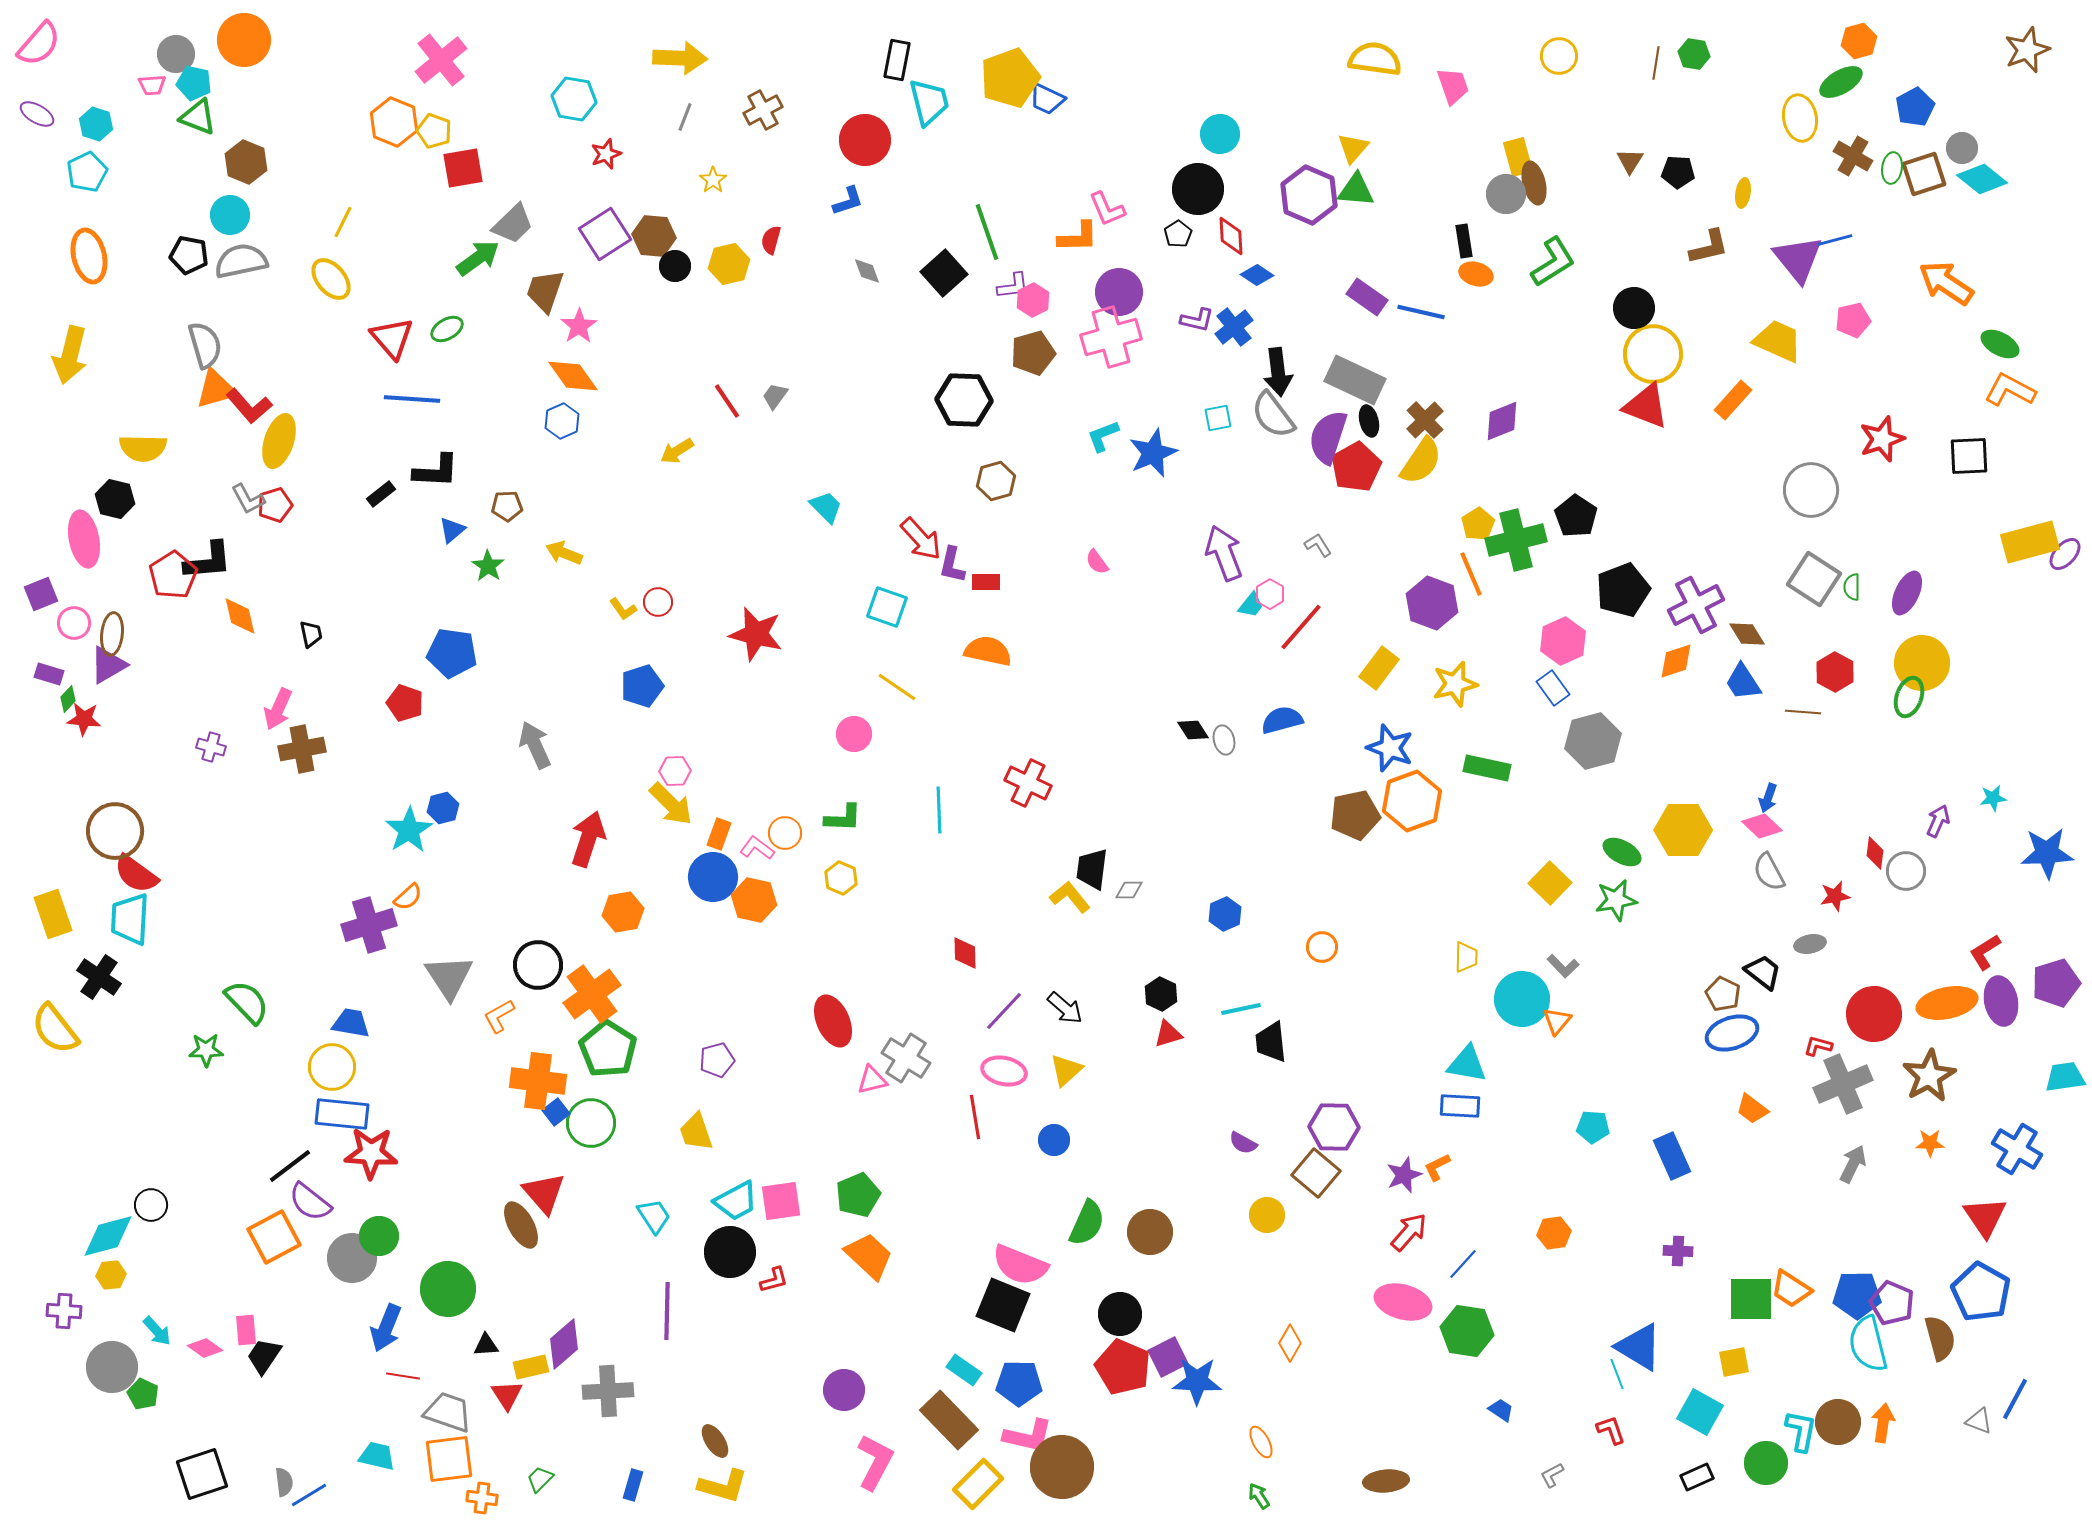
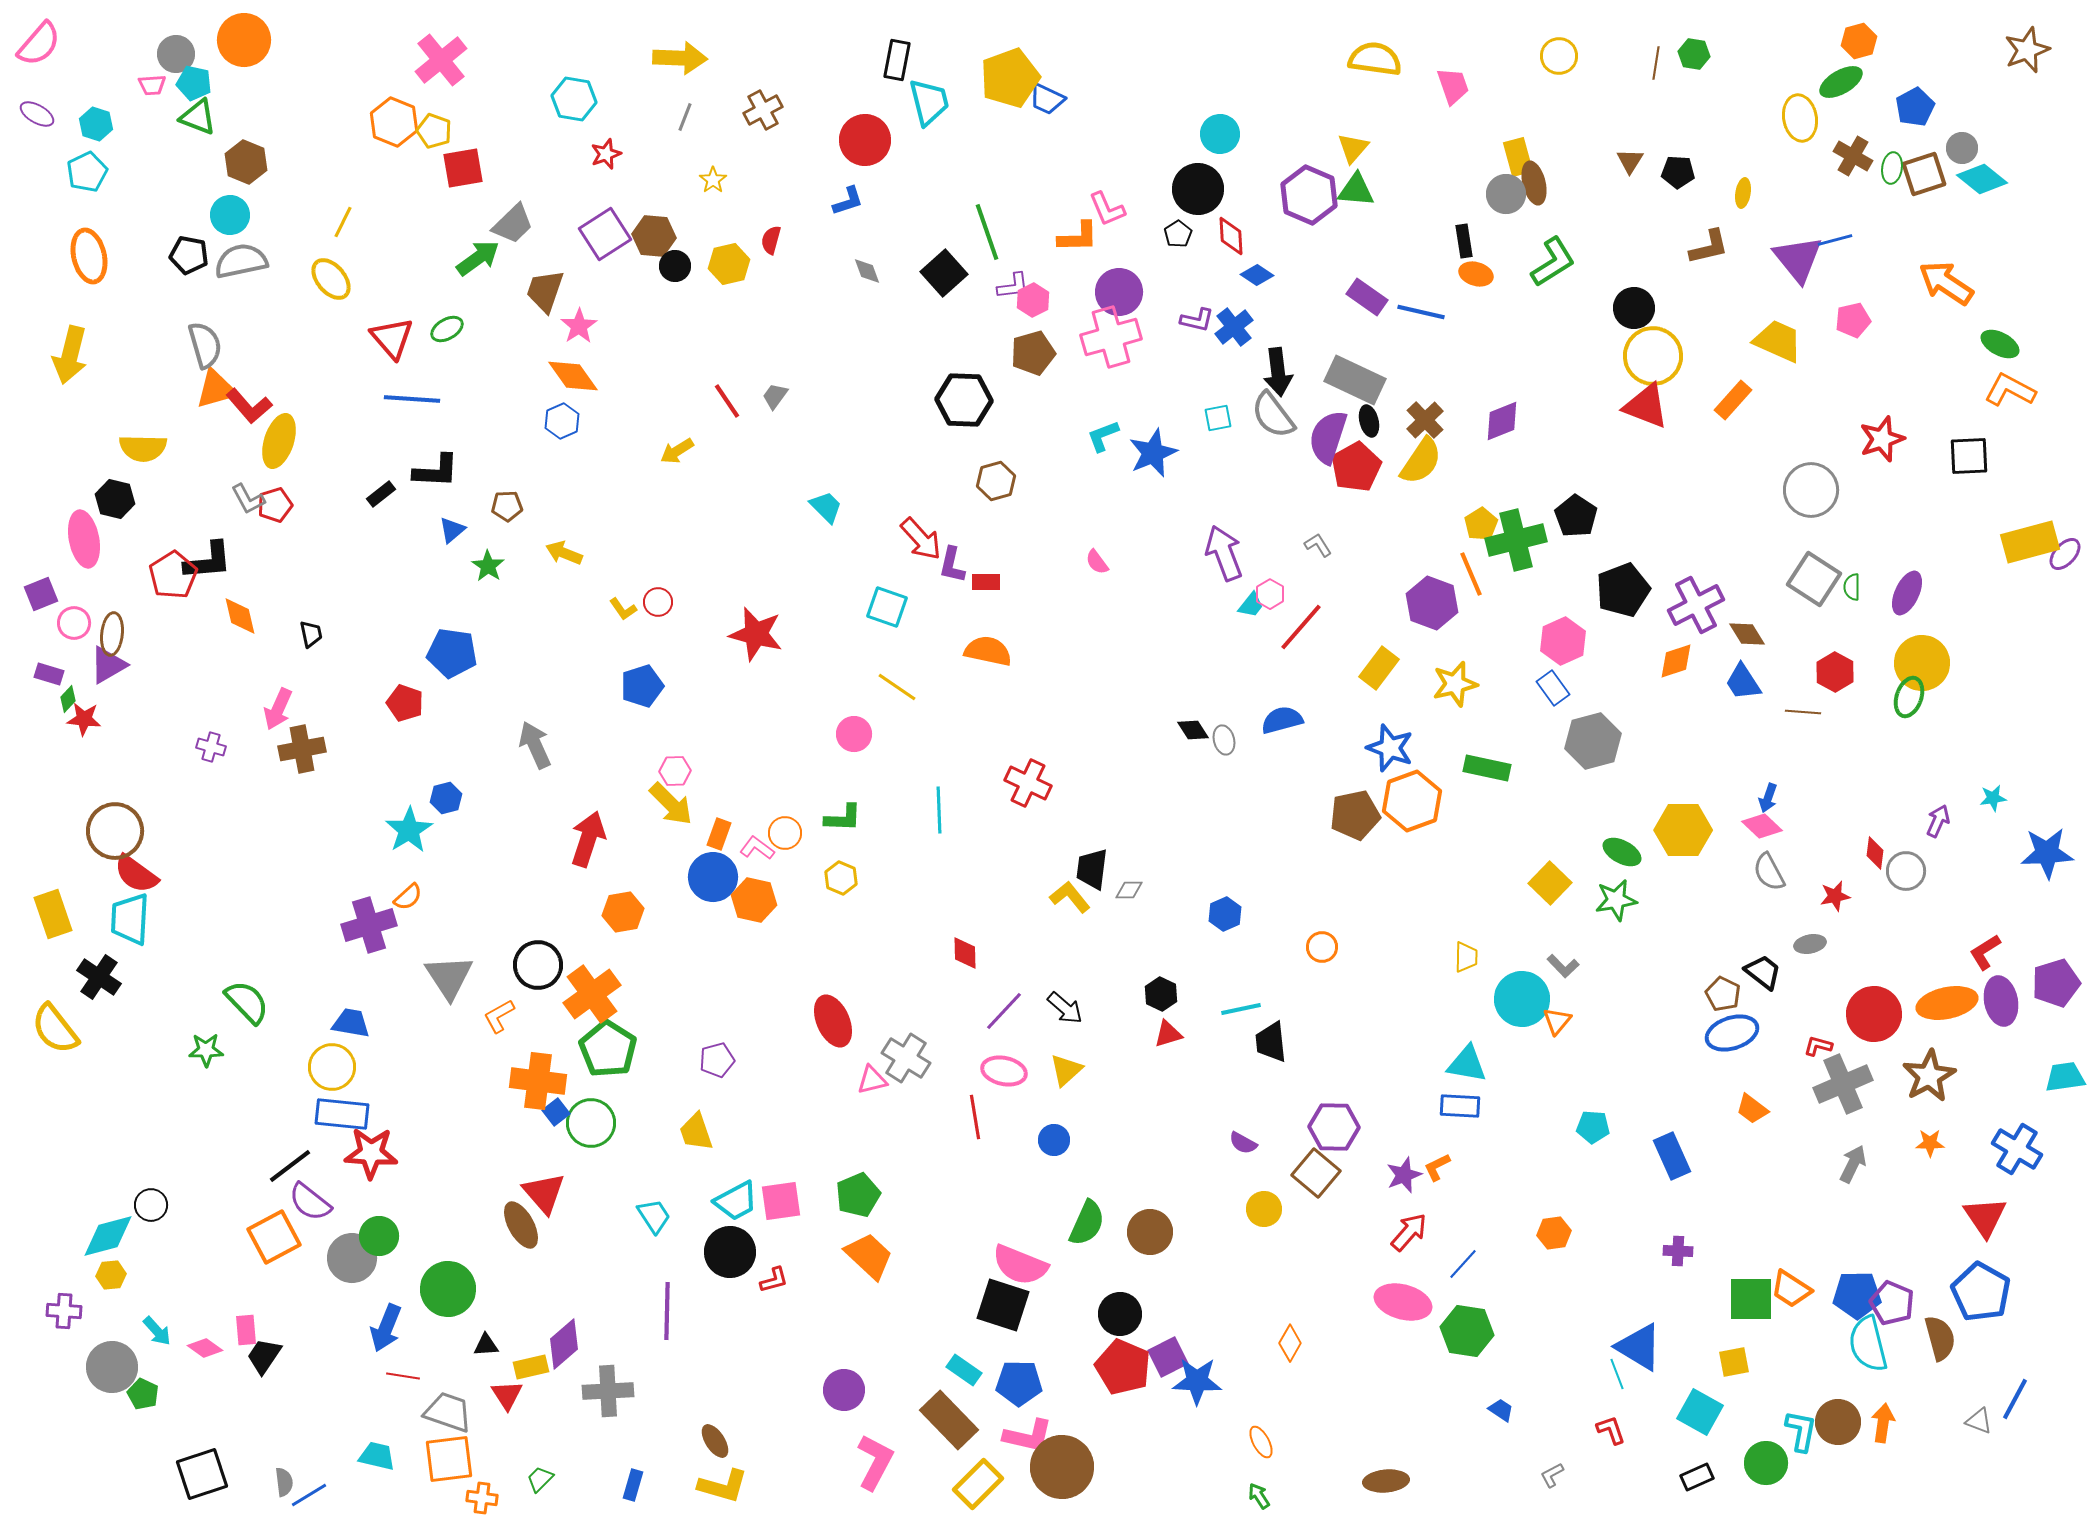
yellow circle at (1653, 354): moved 2 px down
yellow pentagon at (1478, 524): moved 3 px right
blue hexagon at (443, 808): moved 3 px right, 10 px up
yellow circle at (1267, 1215): moved 3 px left, 6 px up
black square at (1003, 1305): rotated 4 degrees counterclockwise
